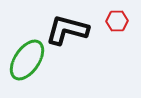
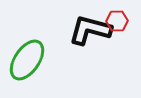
black L-shape: moved 23 px right
